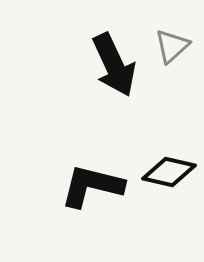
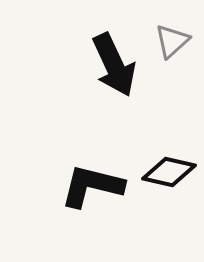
gray triangle: moved 5 px up
